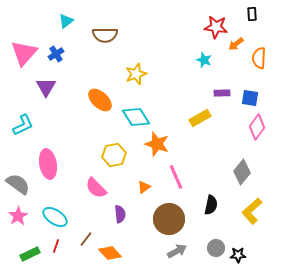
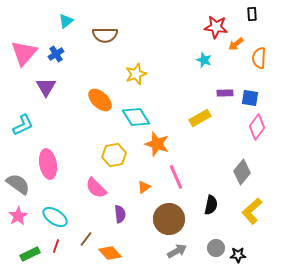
purple rectangle: moved 3 px right
